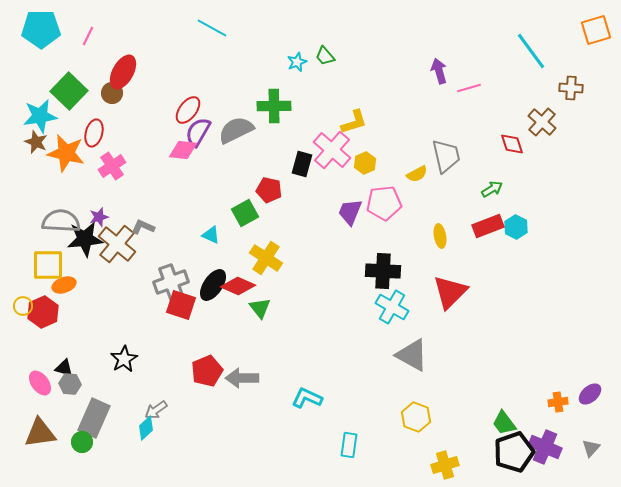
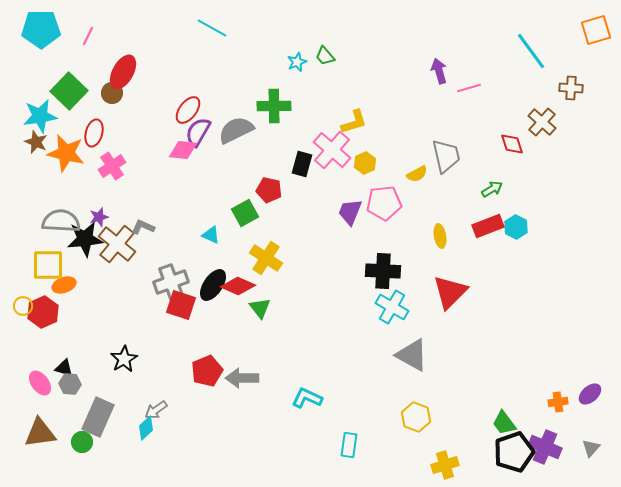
gray rectangle at (94, 418): moved 4 px right, 1 px up
